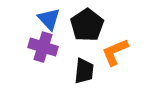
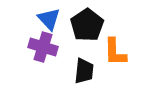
orange L-shape: rotated 68 degrees counterclockwise
